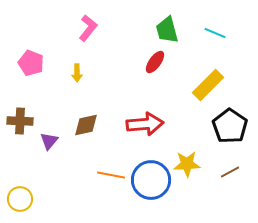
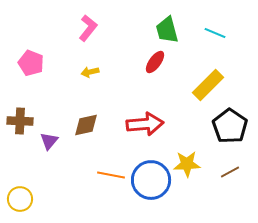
yellow arrow: moved 13 px right, 1 px up; rotated 78 degrees clockwise
